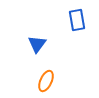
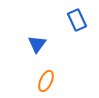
blue rectangle: rotated 15 degrees counterclockwise
